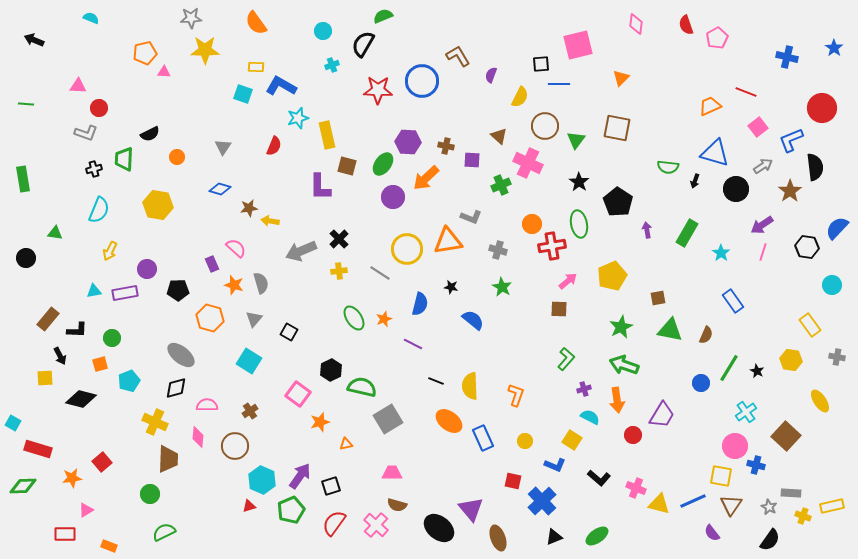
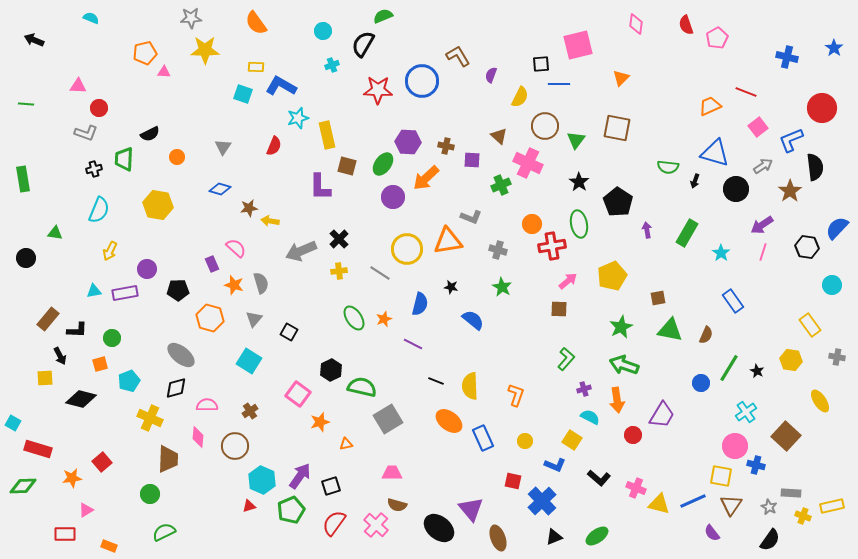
yellow cross at (155, 422): moved 5 px left, 4 px up
